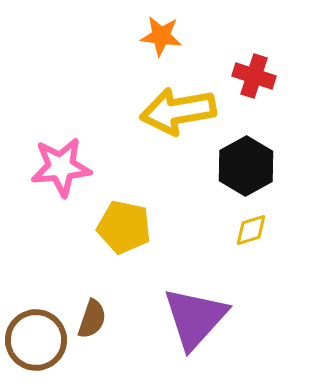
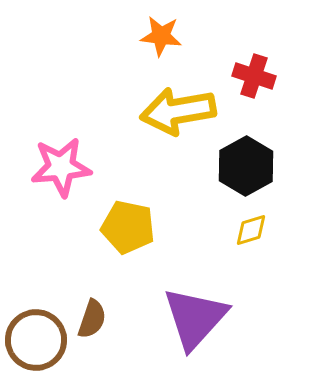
yellow pentagon: moved 4 px right
